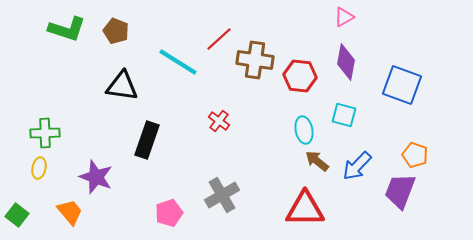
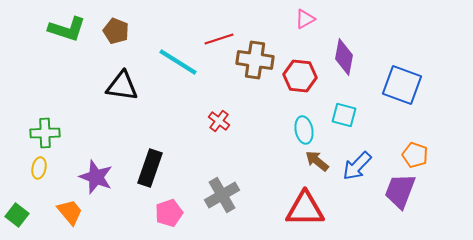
pink triangle: moved 39 px left, 2 px down
red line: rotated 24 degrees clockwise
purple diamond: moved 2 px left, 5 px up
black rectangle: moved 3 px right, 28 px down
